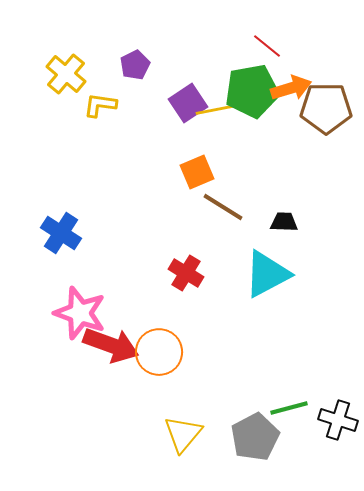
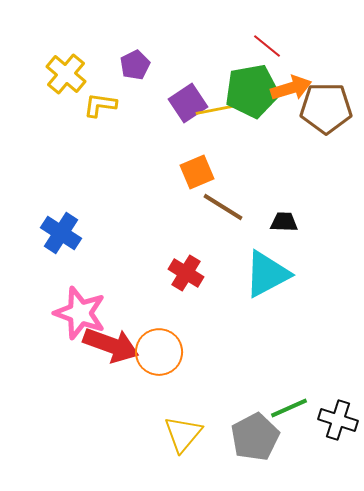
green line: rotated 9 degrees counterclockwise
